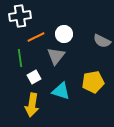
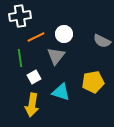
cyan triangle: moved 1 px down
